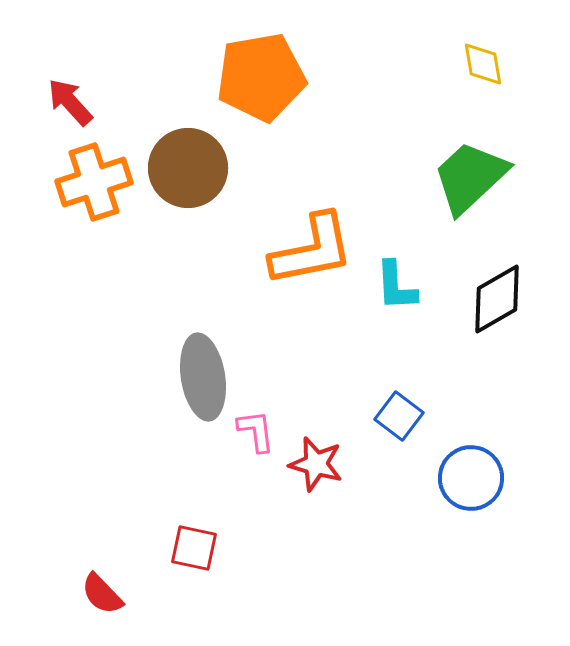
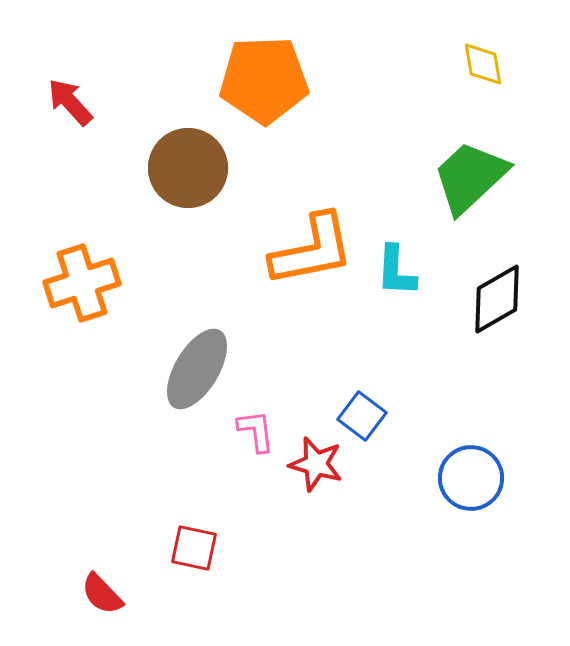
orange pentagon: moved 3 px right, 3 px down; rotated 8 degrees clockwise
orange cross: moved 12 px left, 101 px down
cyan L-shape: moved 15 px up; rotated 6 degrees clockwise
gray ellipse: moved 6 px left, 8 px up; rotated 40 degrees clockwise
blue square: moved 37 px left
